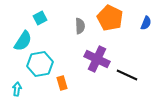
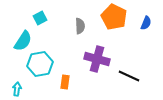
orange pentagon: moved 4 px right, 1 px up
purple cross: rotated 10 degrees counterclockwise
black line: moved 2 px right, 1 px down
orange rectangle: moved 3 px right, 1 px up; rotated 24 degrees clockwise
